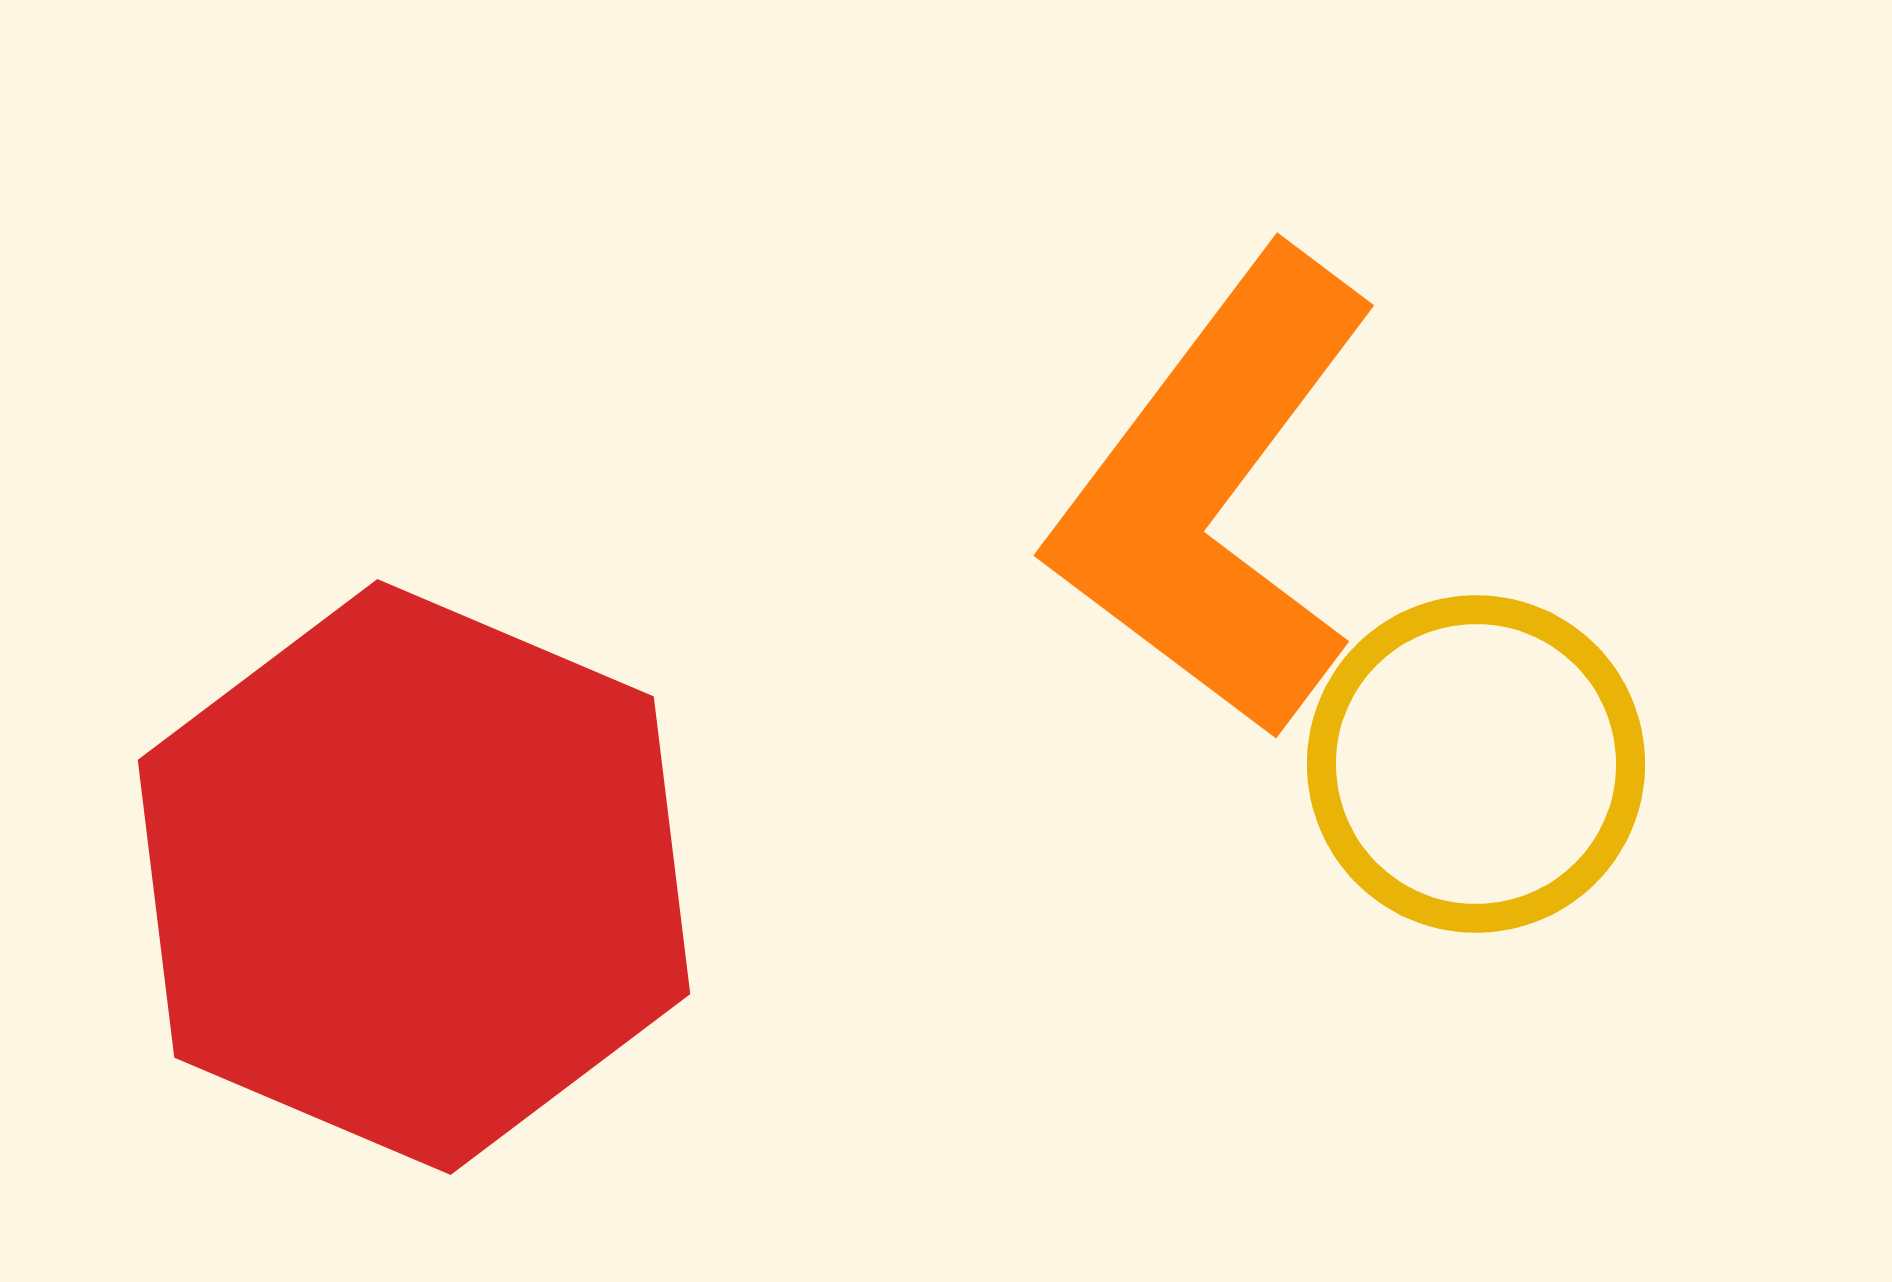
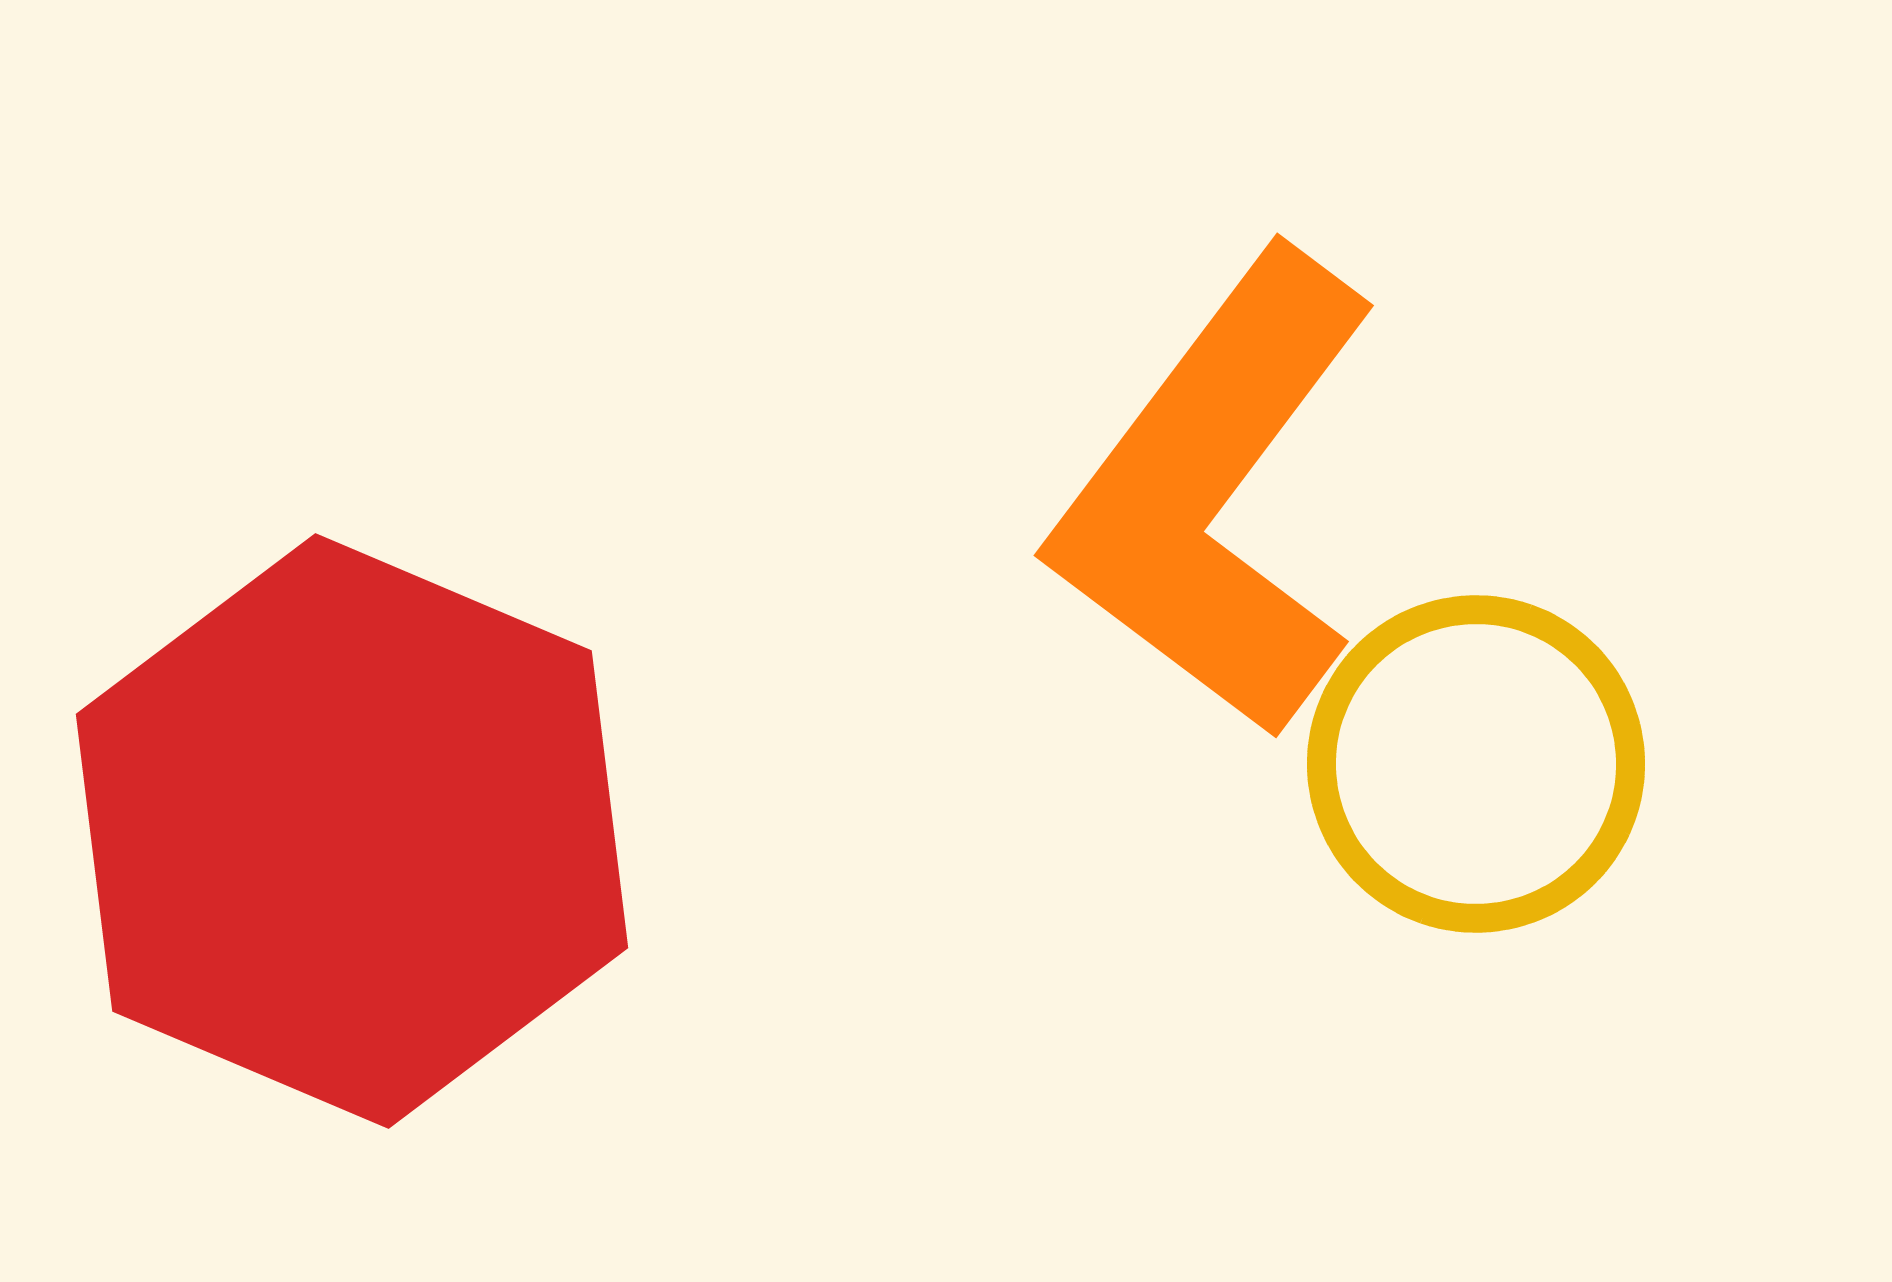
red hexagon: moved 62 px left, 46 px up
